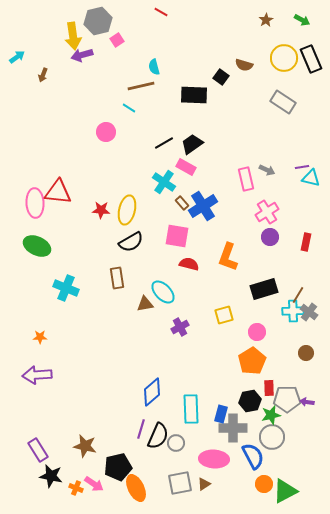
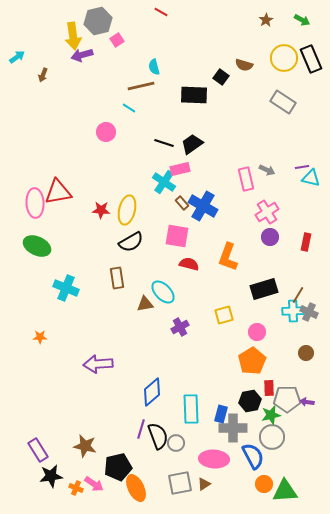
black line at (164, 143): rotated 48 degrees clockwise
pink rectangle at (186, 167): moved 6 px left, 2 px down; rotated 42 degrees counterclockwise
red triangle at (58, 192): rotated 16 degrees counterclockwise
blue cross at (203, 206): rotated 28 degrees counterclockwise
gray cross at (309, 312): rotated 12 degrees counterclockwise
purple arrow at (37, 375): moved 61 px right, 11 px up
black semicircle at (158, 436): rotated 44 degrees counterclockwise
black star at (51, 476): rotated 20 degrees counterclockwise
green triangle at (285, 491): rotated 24 degrees clockwise
